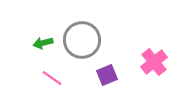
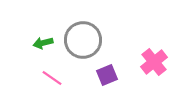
gray circle: moved 1 px right
